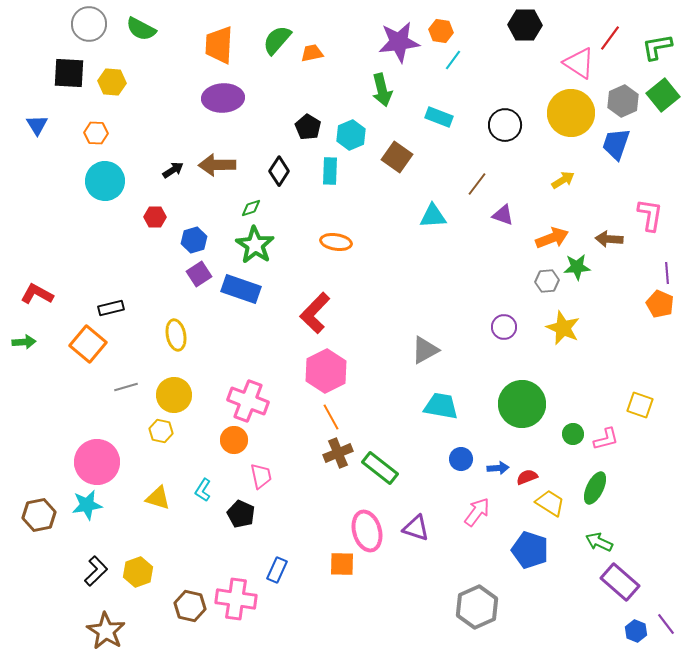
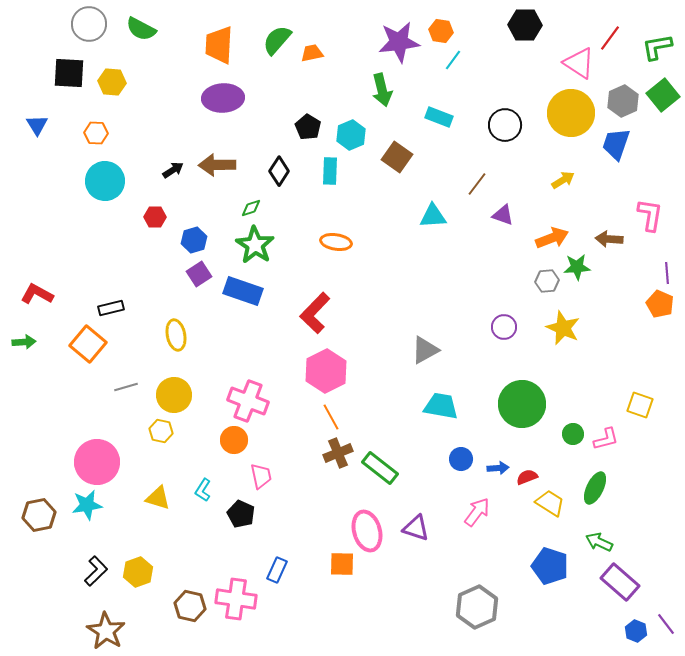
blue rectangle at (241, 289): moved 2 px right, 2 px down
blue pentagon at (530, 550): moved 20 px right, 16 px down
